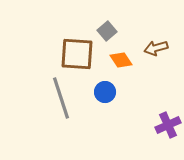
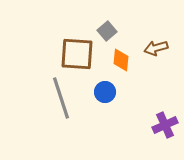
orange diamond: rotated 40 degrees clockwise
purple cross: moved 3 px left
